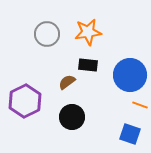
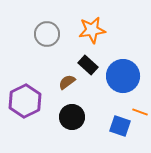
orange star: moved 4 px right, 2 px up
black rectangle: rotated 36 degrees clockwise
blue circle: moved 7 px left, 1 px down
orange line: moved 7 px down
blue square: moved 10 px left, 8 px up
